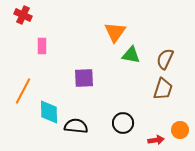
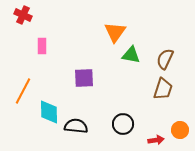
black circle: moved 1 px down
